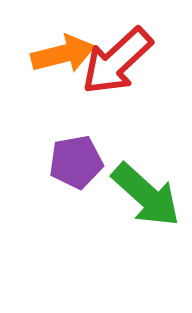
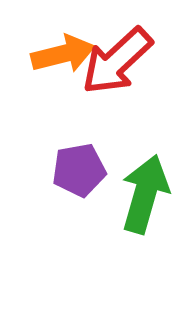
purple pentagon: moved 3 px right, 8 px down
green arrow: moved 1 px left, 1 px up; rotated 116 degrees counterclockwise
